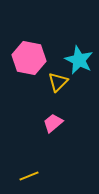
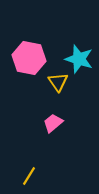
cyan star: moved 1 px up; rotated 8 degrees counterclockwise
yellow triangle: rotated 20 degrees counterclockwise
yellow line: rotated 36 degrees counterclockwise
